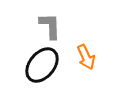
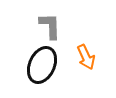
black ellipse: rotated 15 degrees counterclockwise
